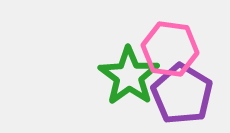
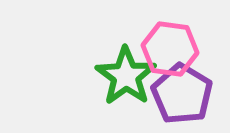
green star: moved 3 px left
